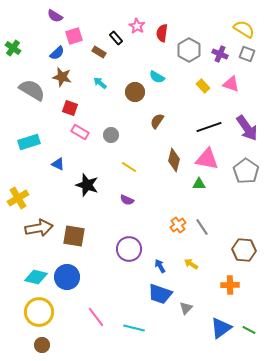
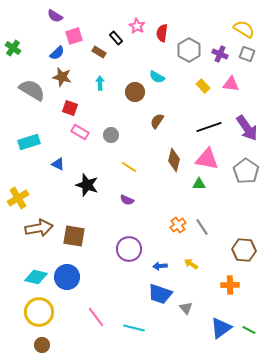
cyan arrow at (100, 83): rotated 48 degrees clockwise
pink triangle at (231, 84): rotated 12 degrees counterclockwise
blue arrow at (160, 266): rotated 64 degrees counterclockwise
gray triangle at (186, 308): rotated 24 degrees counterclockwise
